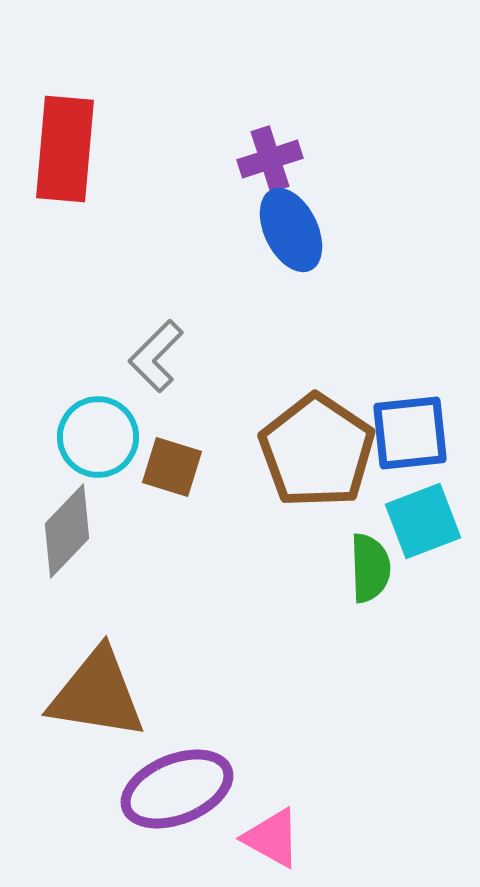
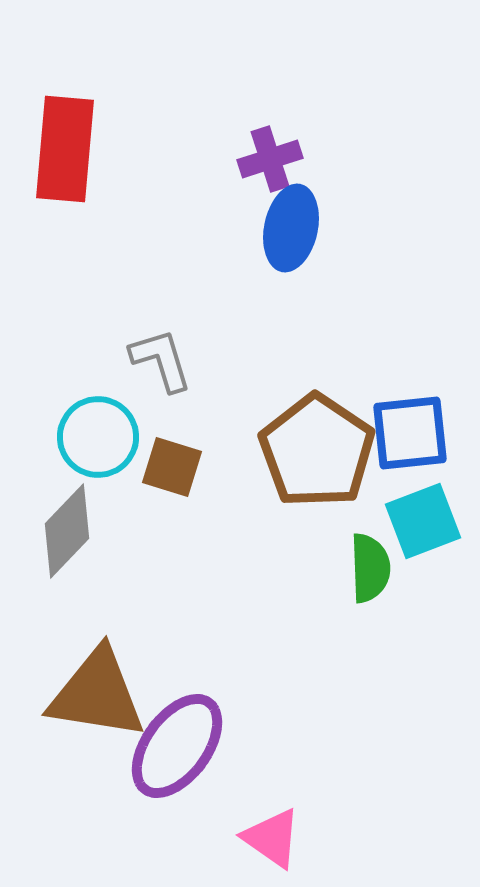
blue ellipse: moved 2 px up; rotated 38 degrees clockwise
gray L-shape: moved 5 px right, 4 px down; rotated 118 degrees clockwise
purple ellipse: moved 43 px up; rotated 32 degrees counterclockwise
pink triangle: rotated 6 degrees clockwise
